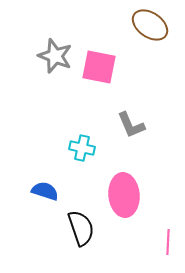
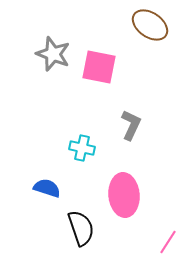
gray star: moved 2 px left, 2 px up
gray L-shape: rotated 132 degrees counterclockwise
blue semicircle: moved 2 px right, 3 px up
pink line: rotated 30 degrees clockwise
